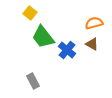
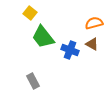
blue cross: moved 3 px right; rotated 18 degrees counterclockwise
